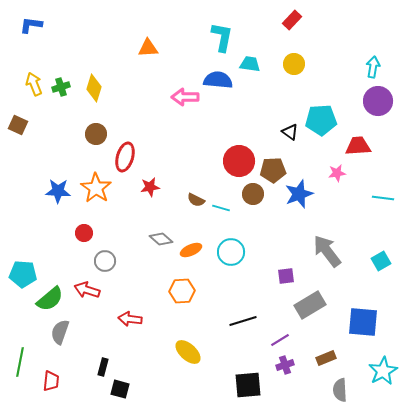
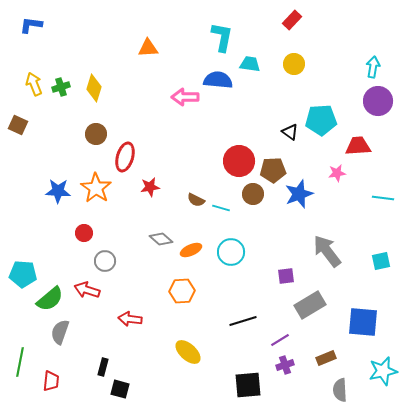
cyan square at (381, 261): rotated 18 degrees clockwise
cyan star at (383, 371): rotated 16 degrees clockwise
